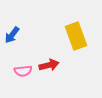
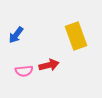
blue arrow: moved 4 px right
pink semicircle: moved 1 px right
